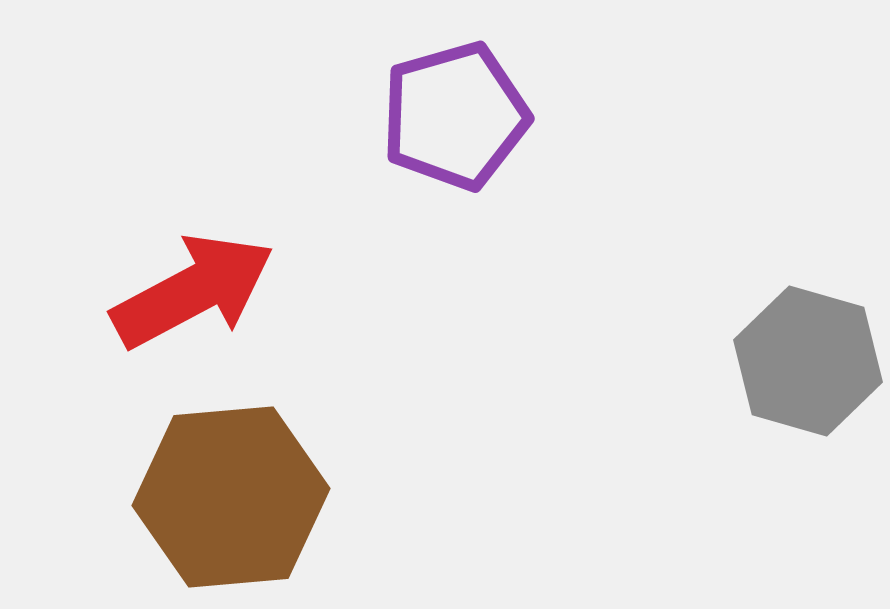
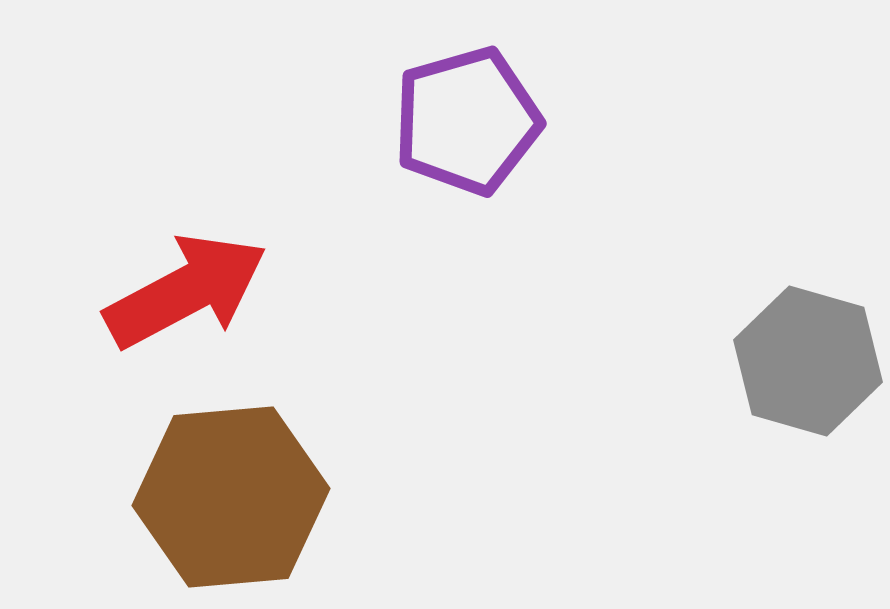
purple pentagon: moved 12 px right, 5 px down
red arrow: moved 7 px left
